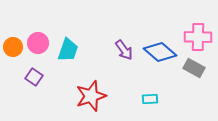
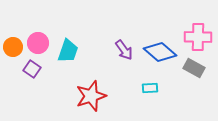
cyan trapezoid: moved 1 px down
purple square: moved 2 px left, 8 px up
cyan rectangle: moved 11 px up
